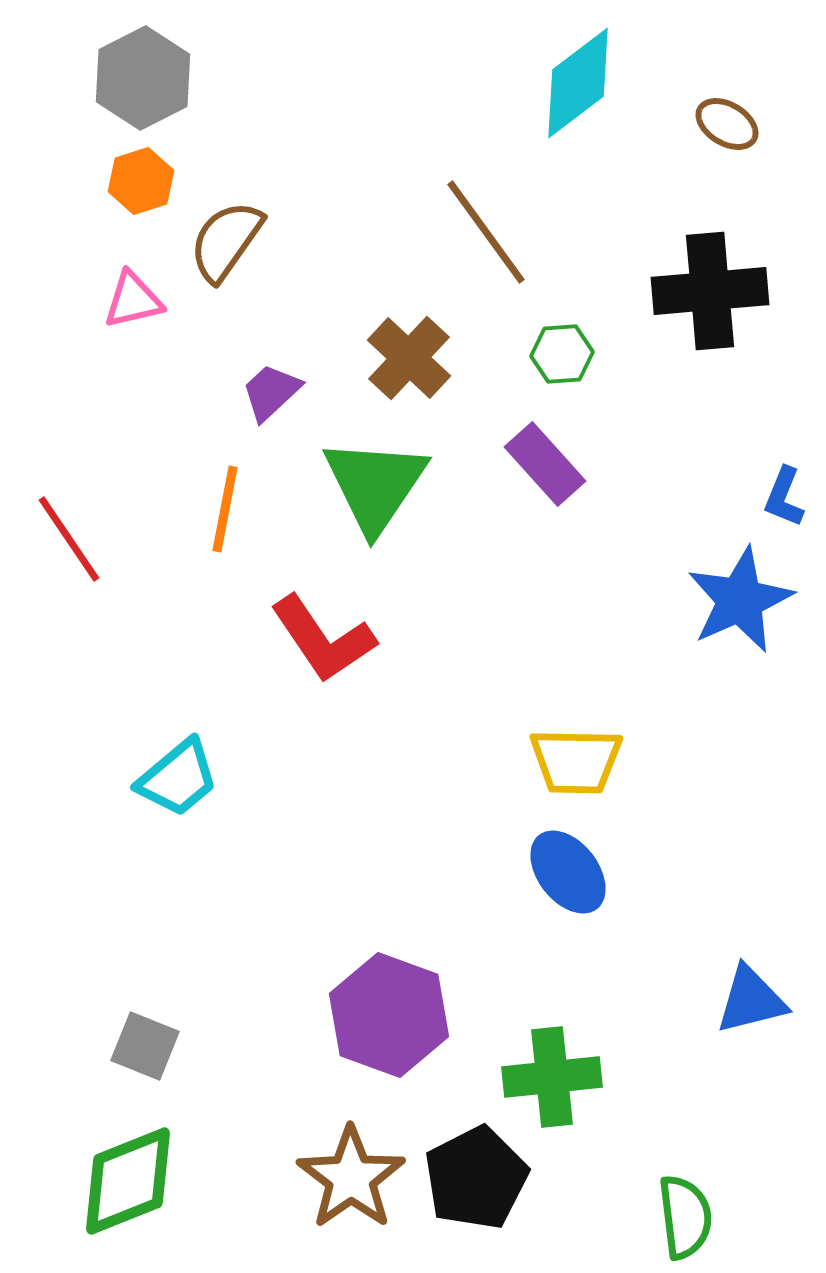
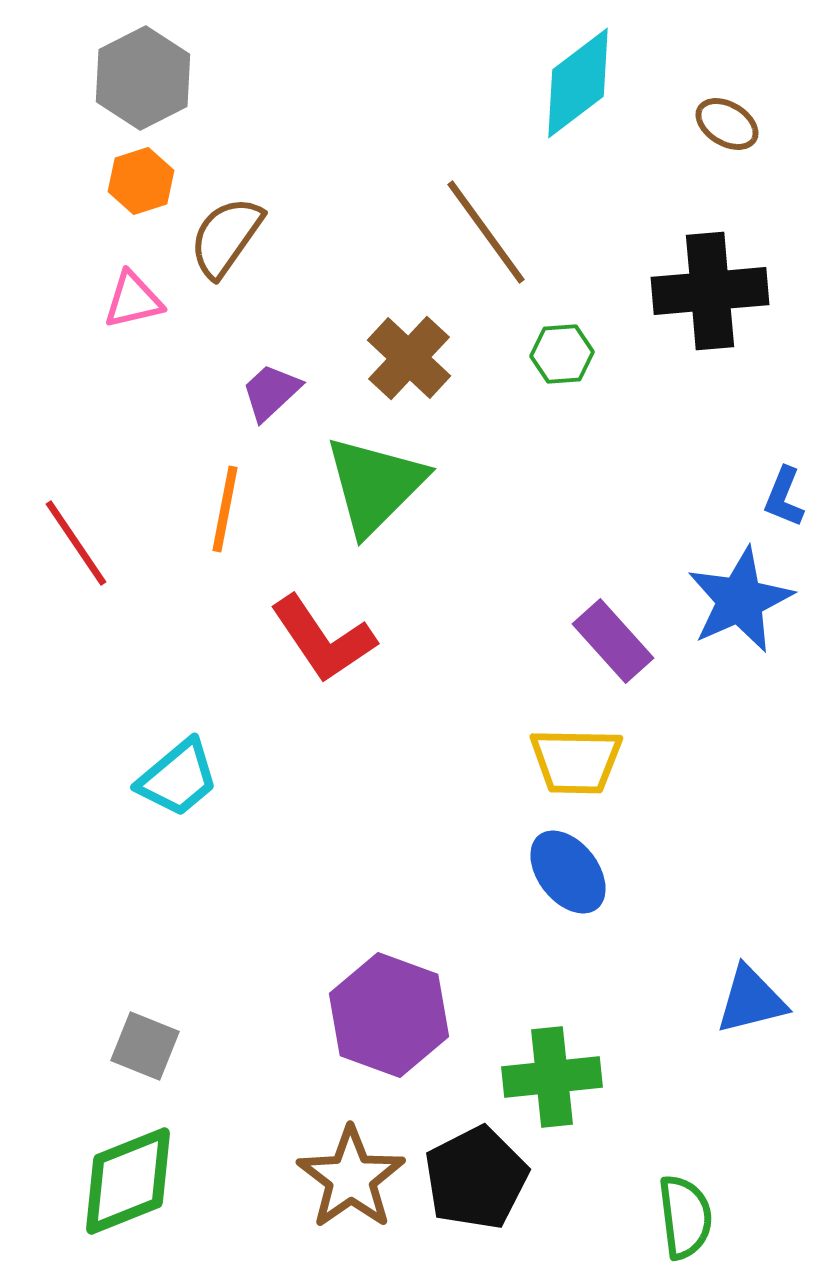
brown semicircle: moved 4 px up
purple rectangle: moved 68 px right, 177 px down
green triangle: rotated 11 degrees clockwise
red line: moved 7 px right, 4 px down
